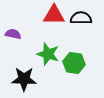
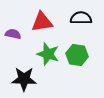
red triangle: moved 12 px left, 7 px down; rotated 10 degrees counterclockwise
green hexagon: moved 3 px right, 8 px up
